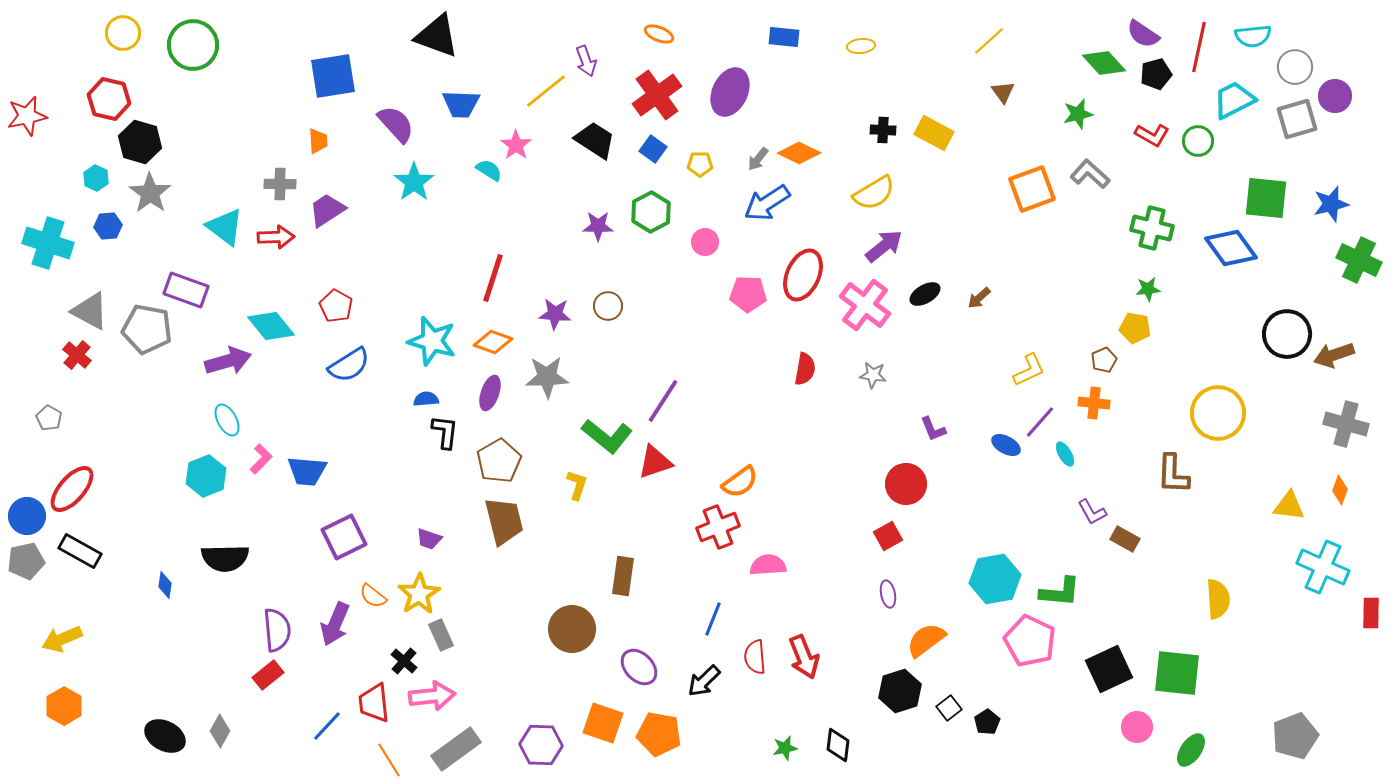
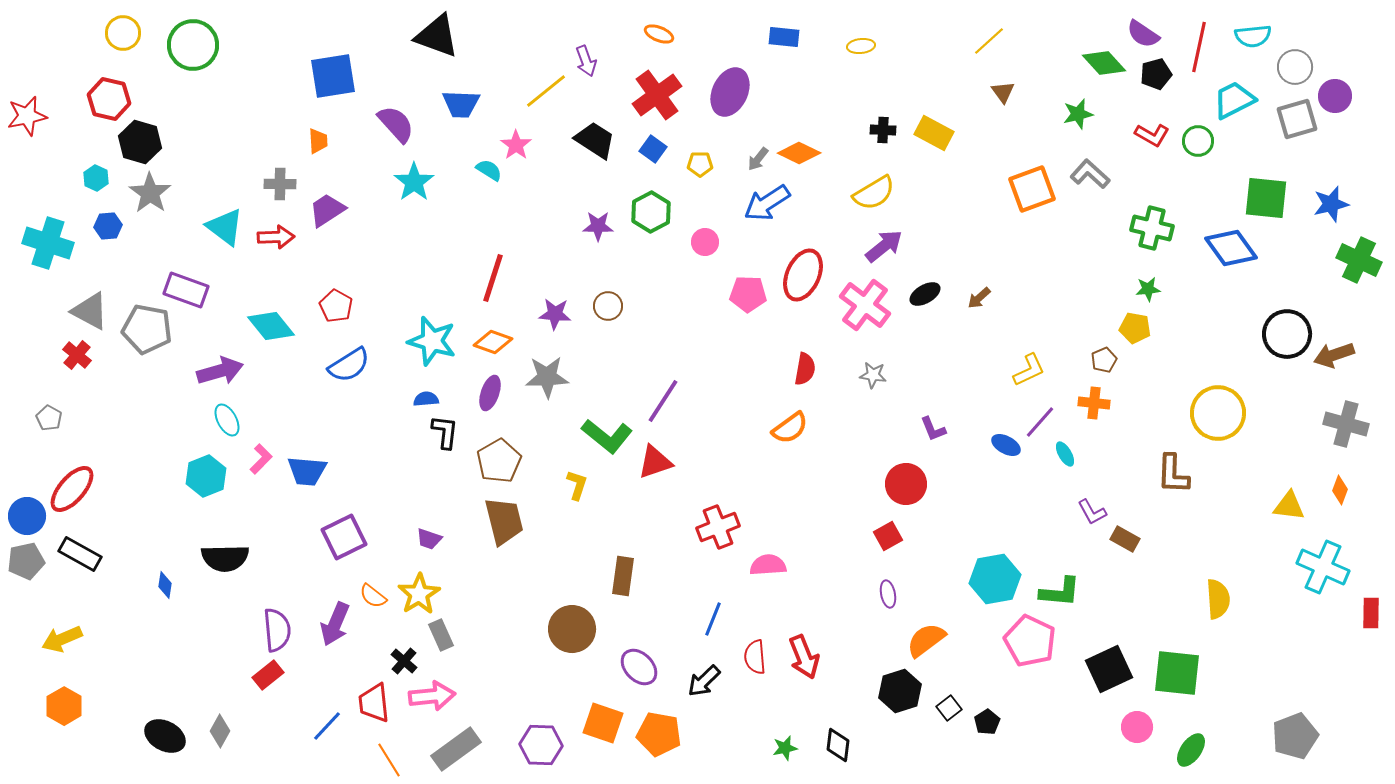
purple arrow at (228, 361): moved 8 px left, 10 px down
orange semicircle at (740, 482): moved 50 px right, 54 px up
black rectangle at (80, 551): moved 3 px down
